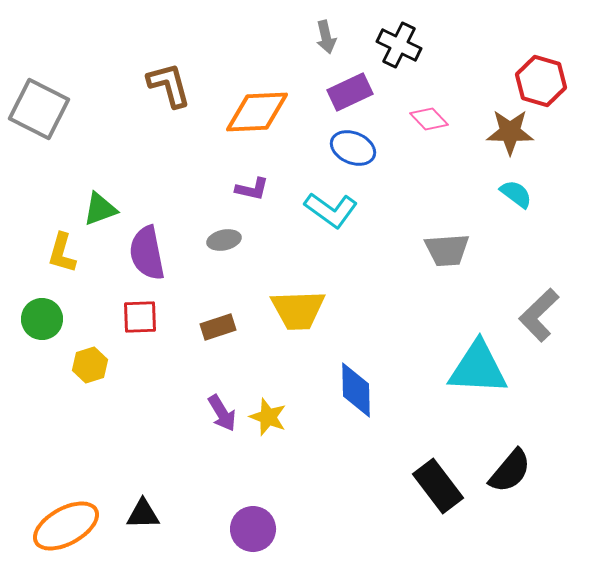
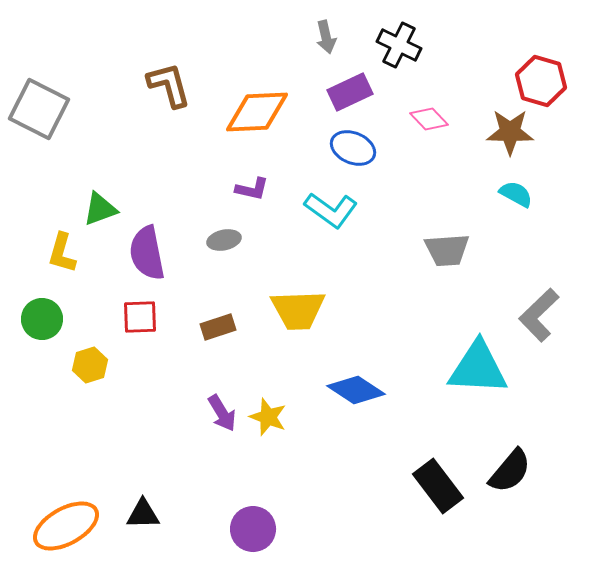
cyan semicircle: rotated 8 degrees counterclockwise
blue diamond: rotated 56 degrees counterclockwise
